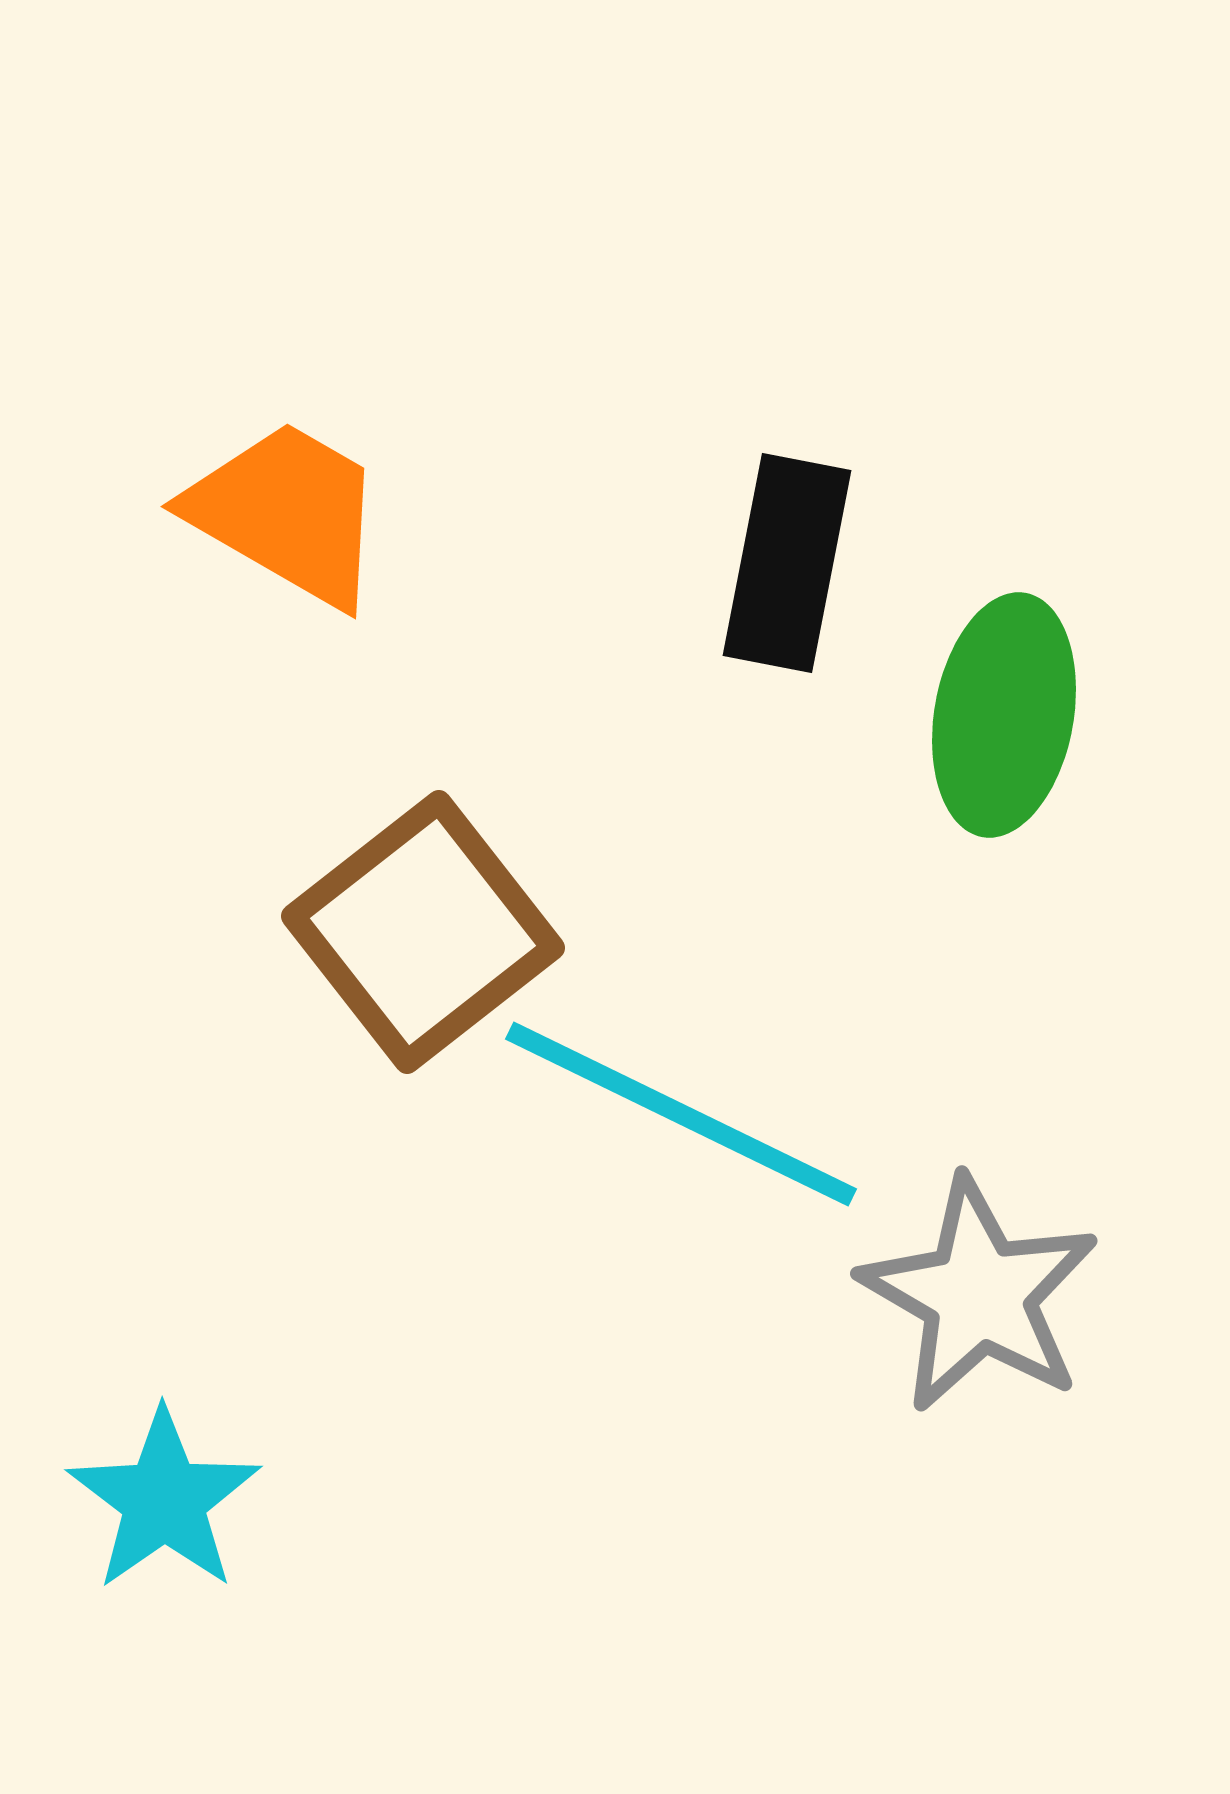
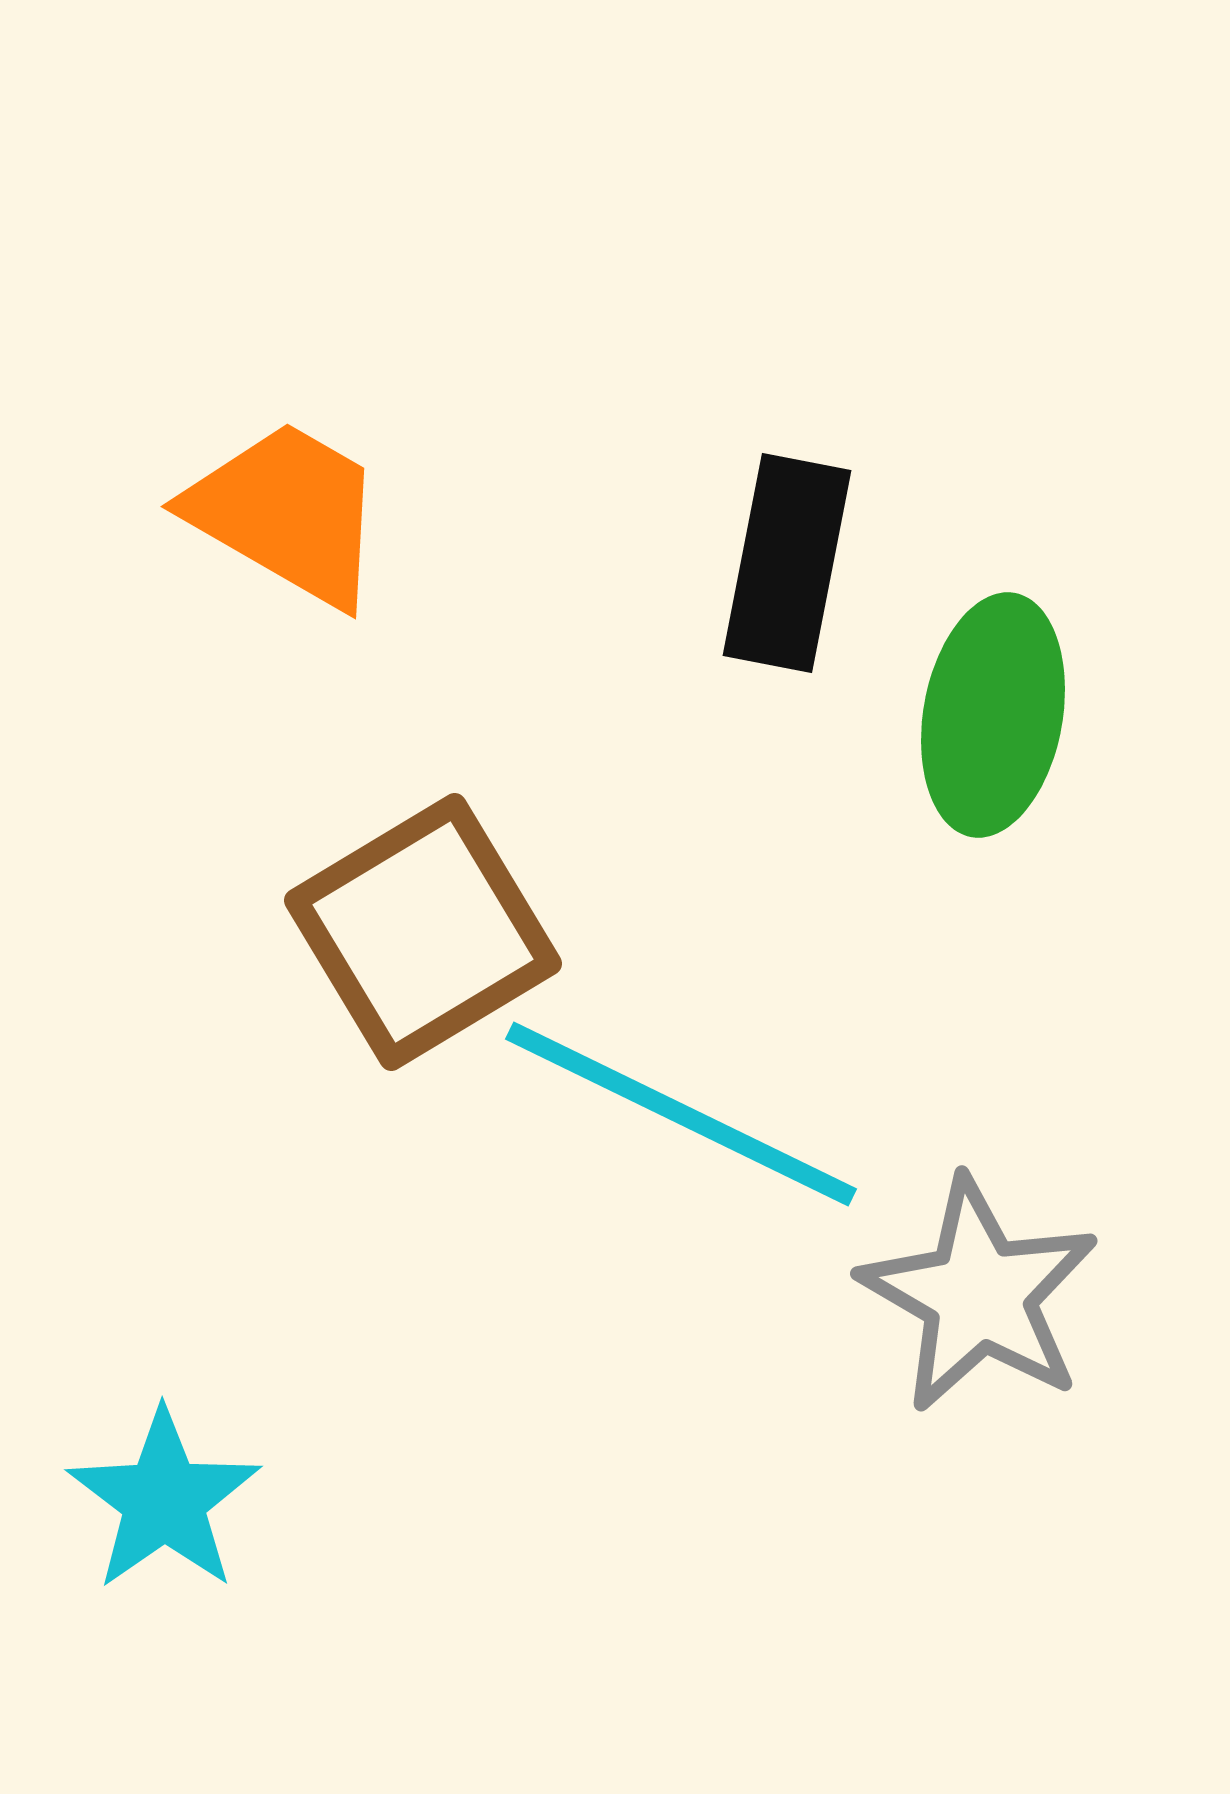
green ellipse: moved 11 px left
brown square: rotated 7 degrees clockwise
